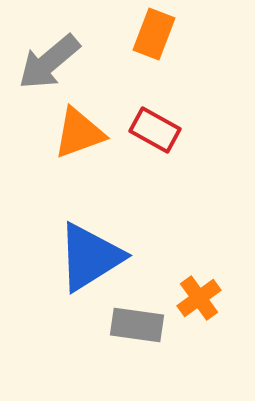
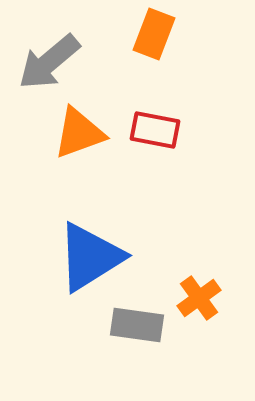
red rectangle: rotated 18 degrees counterclockwise
